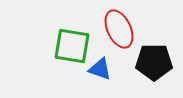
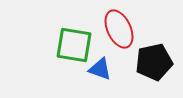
green square: moved 2 px right, 1 px up
black pentagon: rotated 12 degrees counterclockwise
